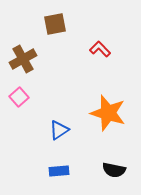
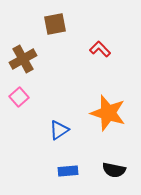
blue rectangle: moved 9 px right
